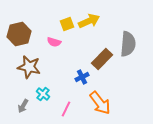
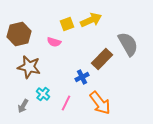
yellow arrow: moved 2 px right, 1 px up
gray semicircle: rotated 35 degrees counterclockwise
pink line: moved 6 px up
